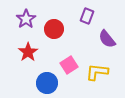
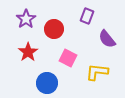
pink square: moved 1 px left, 7 px up; rotated 30 degrees counterclockwise
